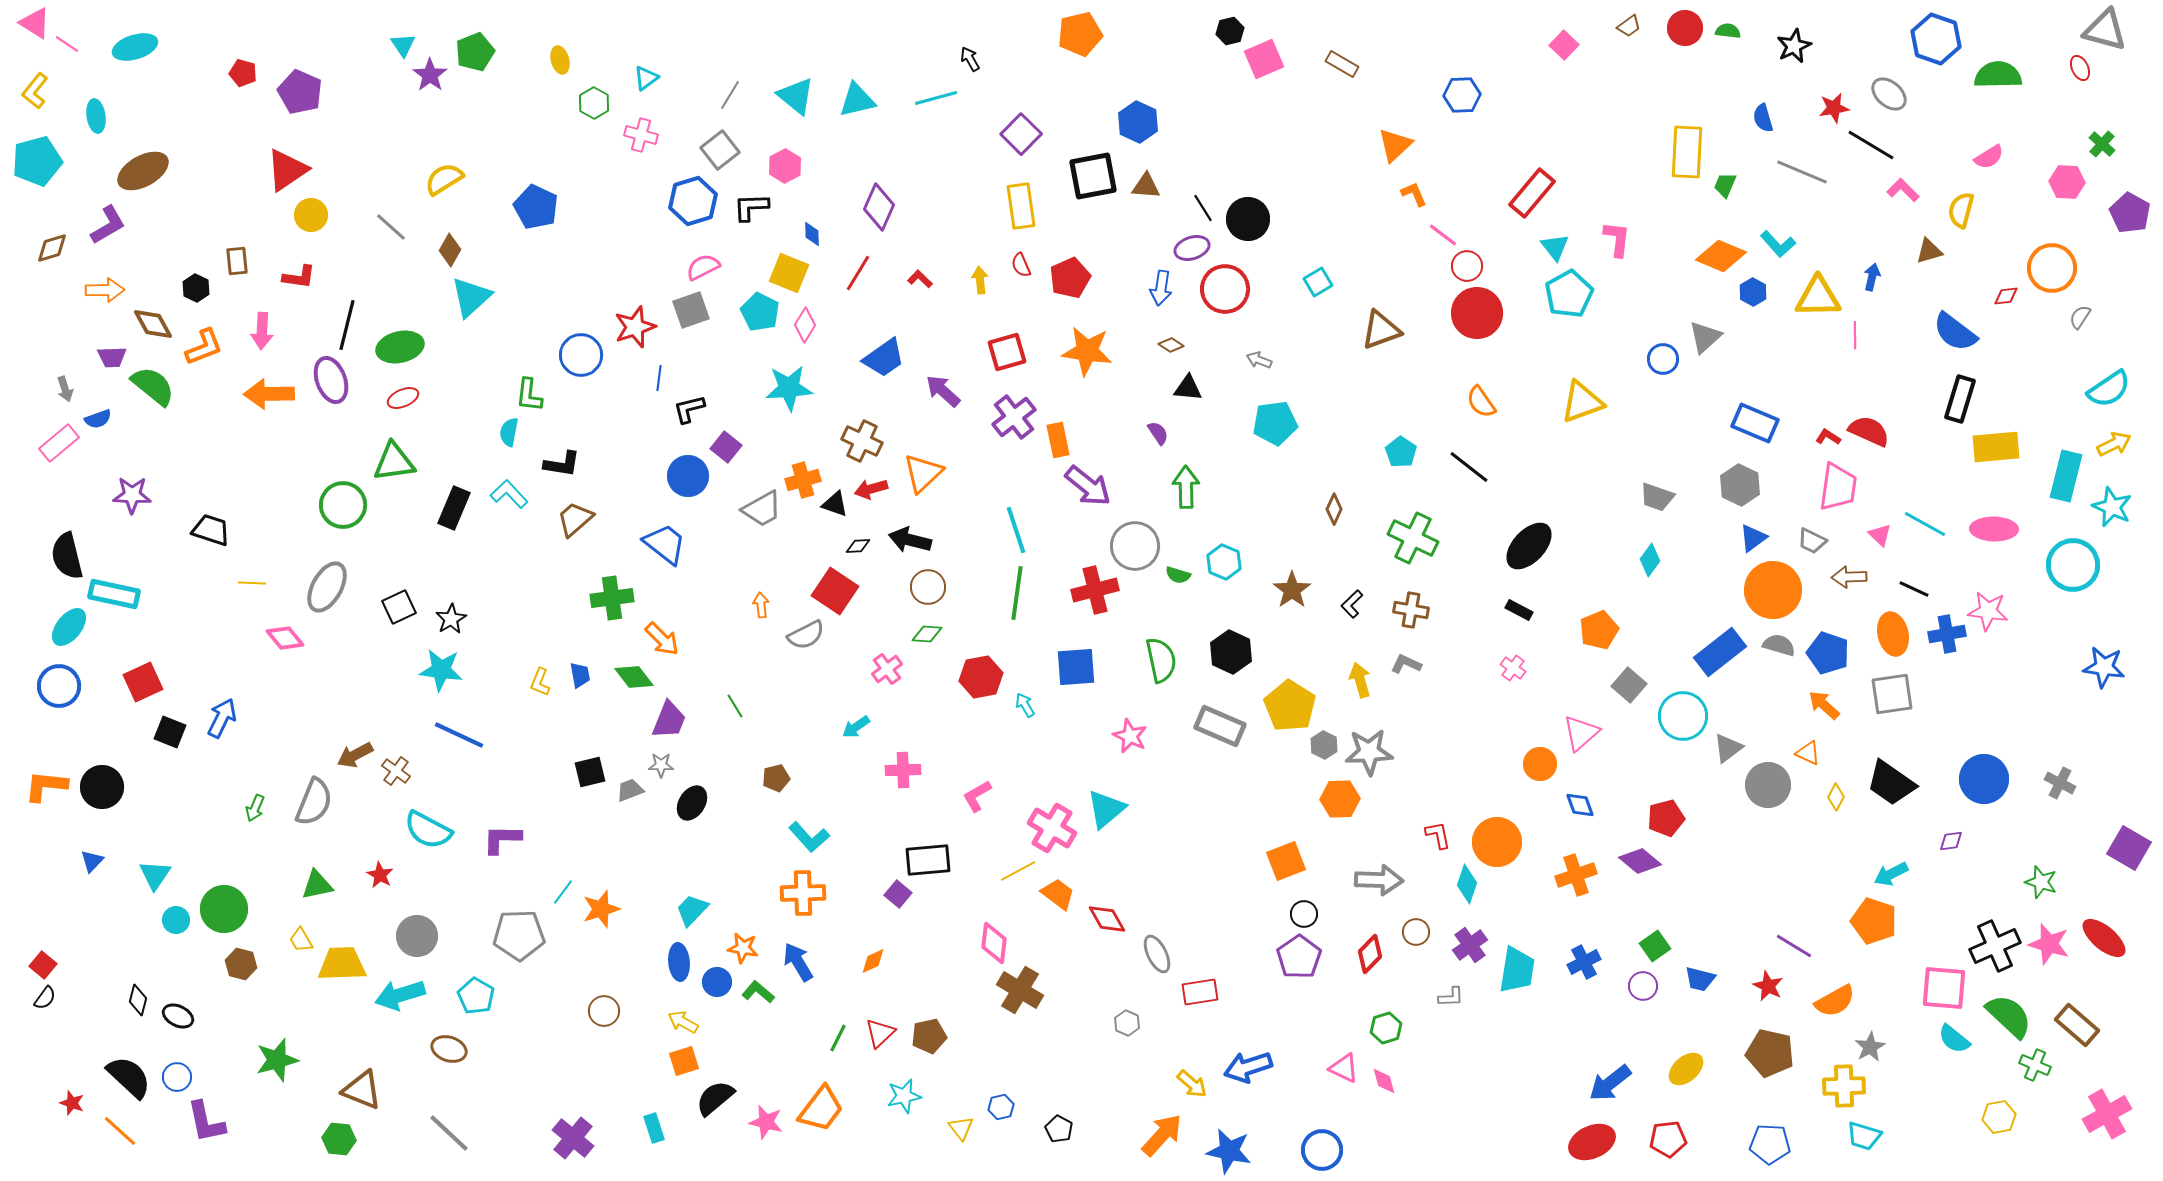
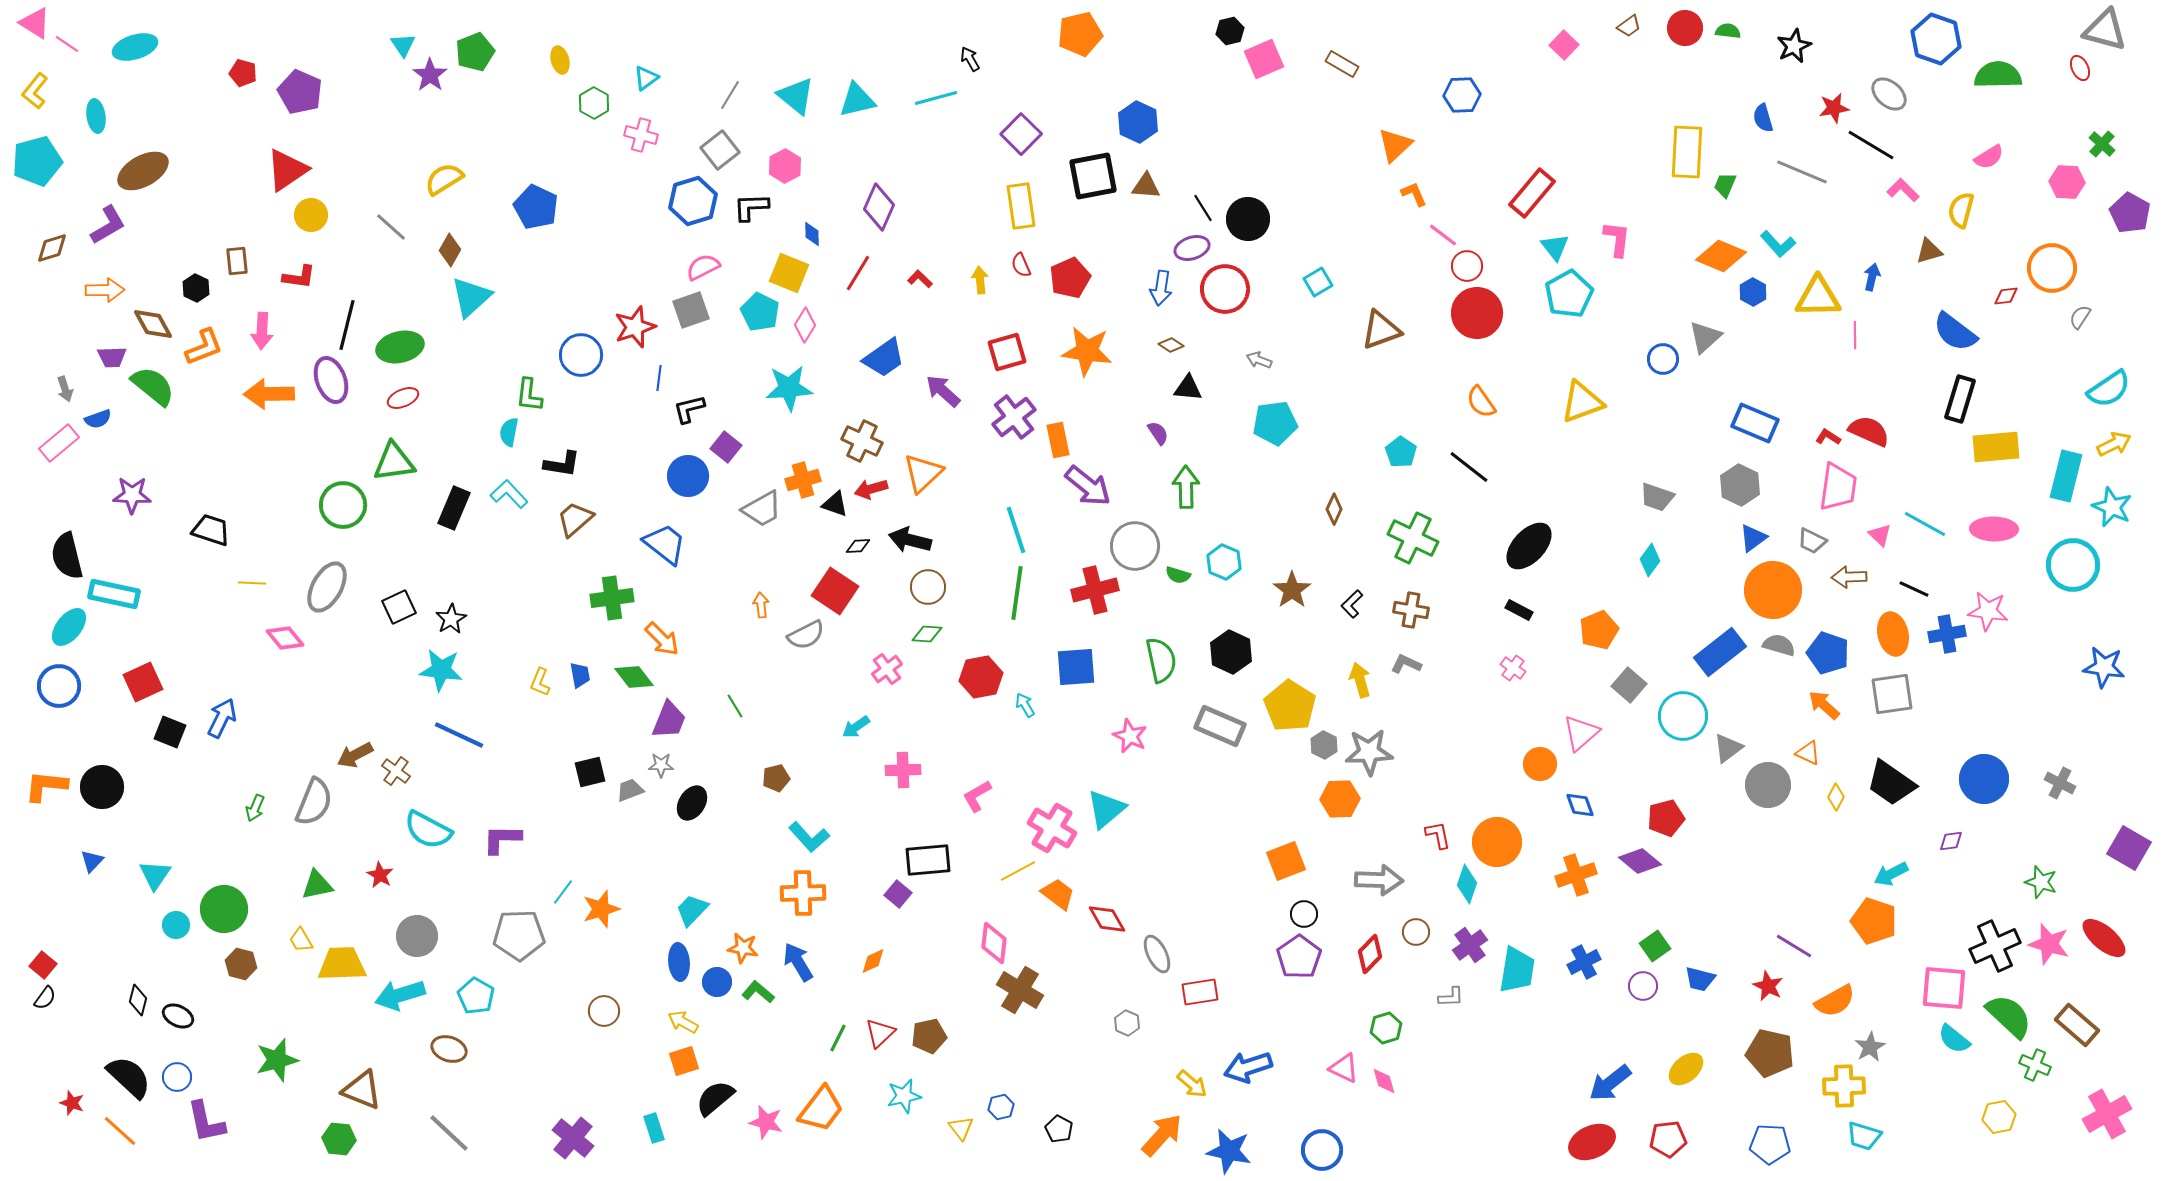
cyan circle at (176, 920): moved 5 px down
